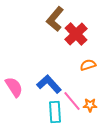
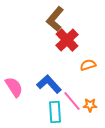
red cross: moved 9 px left, 6 px down
